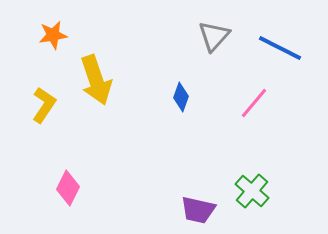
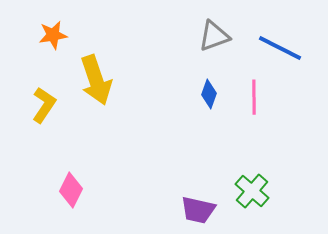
gray triangle: rotated 28 degrees clockwise
blue diamond: moved 28 px right, 3 px up
pink line: moved 6 px up; rotated 40 degrees counterclockwise
pink diamond: moved 3 px right, 2 px down
